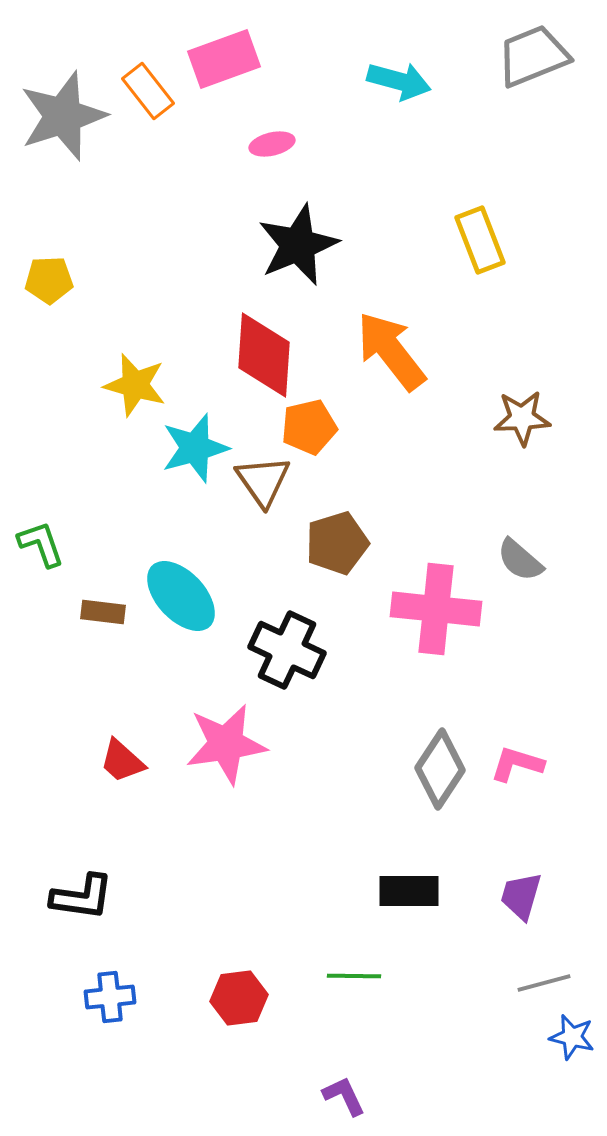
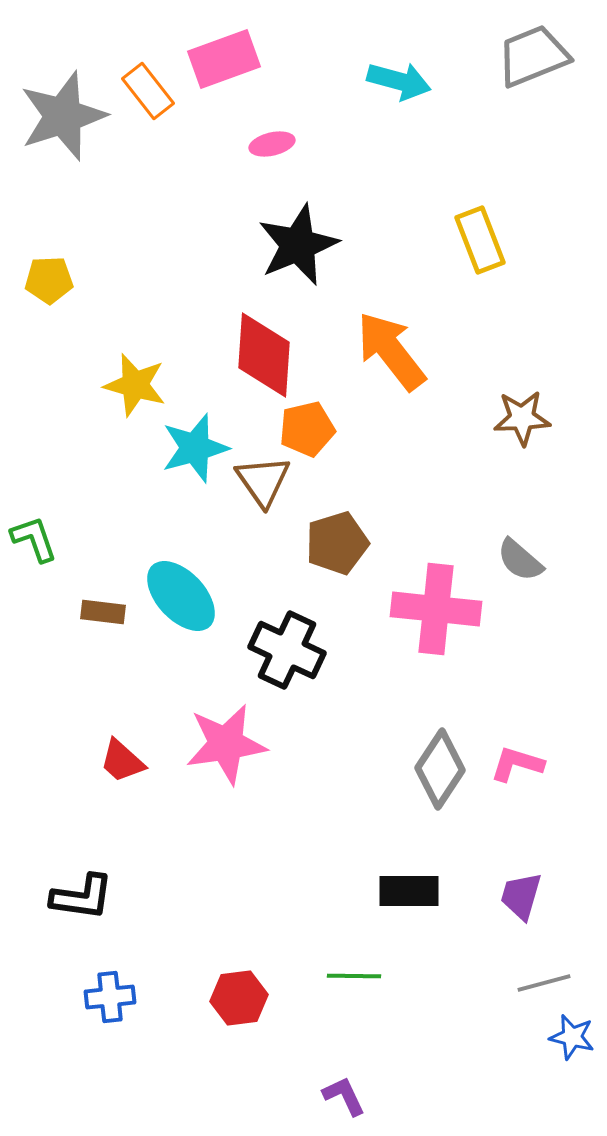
orange pentagon: moved 2 px left, 2 px down
green L-shape: moved 7 px left, 5 px up
